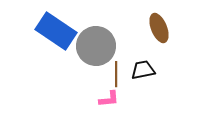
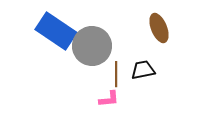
gray circle: moved 4 px left
